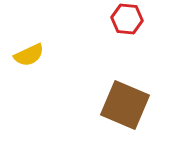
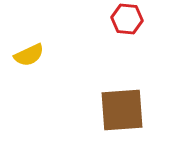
brown square: moved 3 px left, 5 px down; rotated 27 degrees counterclockwise
